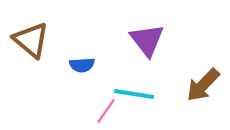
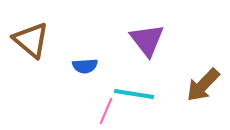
blue semicircle: moved 3 px right, 1 px down
pink line: rotated 12 degrees counterclockwise
